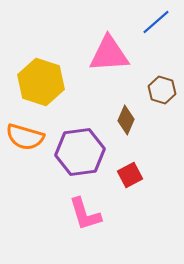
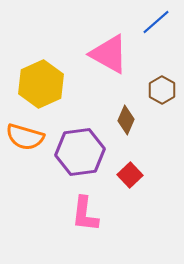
pink triangle: rotated 33 degrees clockwise
yellow hexagon: moved 2 px down; rotated 18 degrees clockwise
brown hexagon: rotated 12 degrees clockwise
red square: rotated 15 degrees counterclockwise
pink L-shape: rotated 24 degrees clockwise
